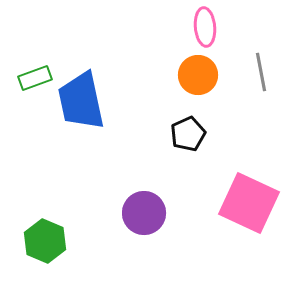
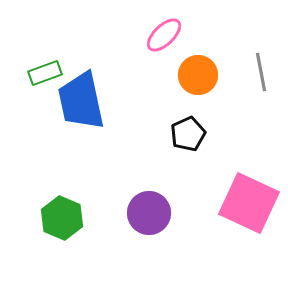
pink ellipse: moved 41 px left, 8 px down; rotated 51 degrees clockwise
green rectangle: moved 10 px right, 5 px up
purple circle: moved 5 px right
green hexagon: moved 17 px right, 23 px up
